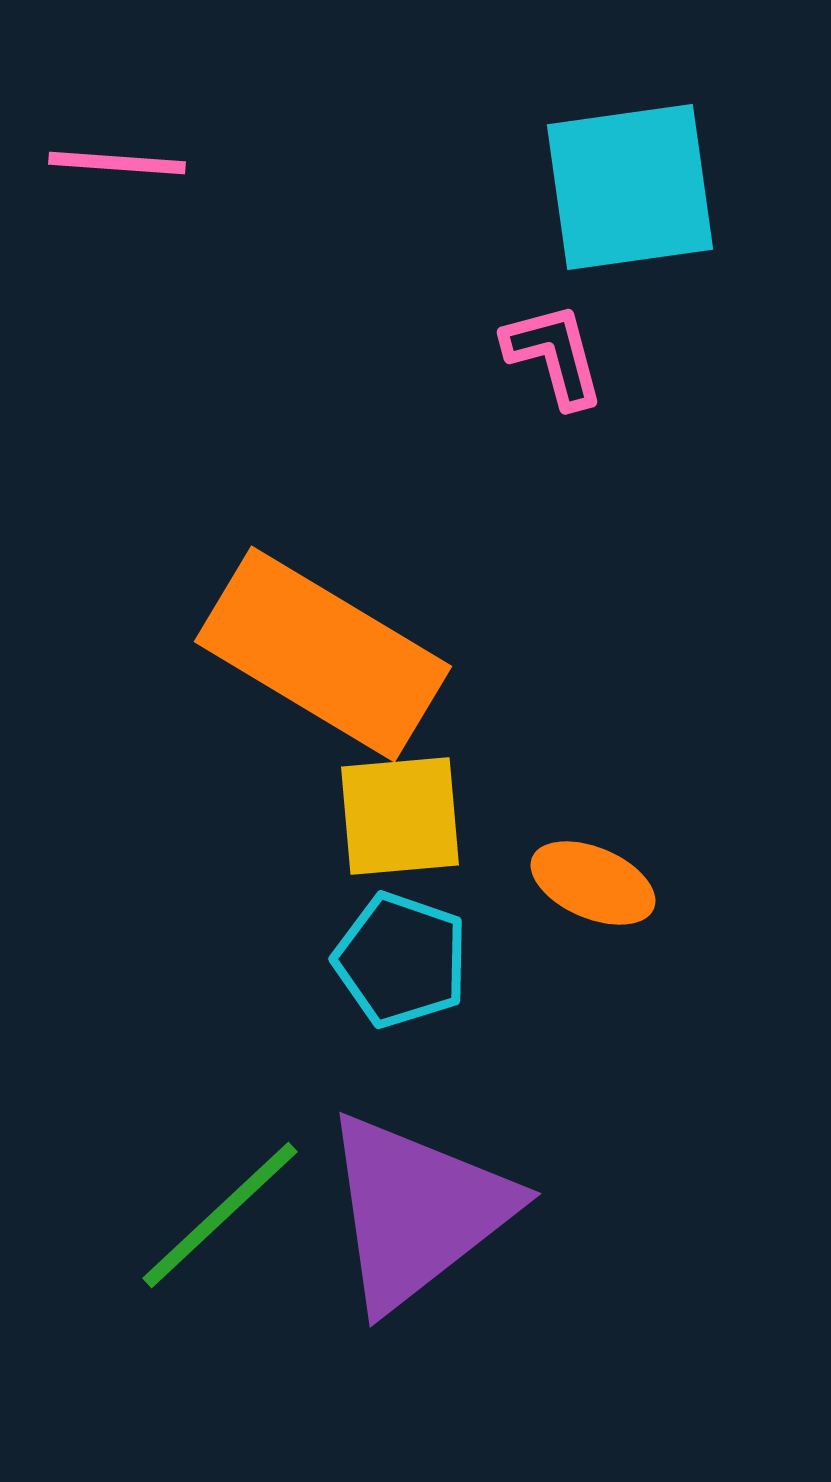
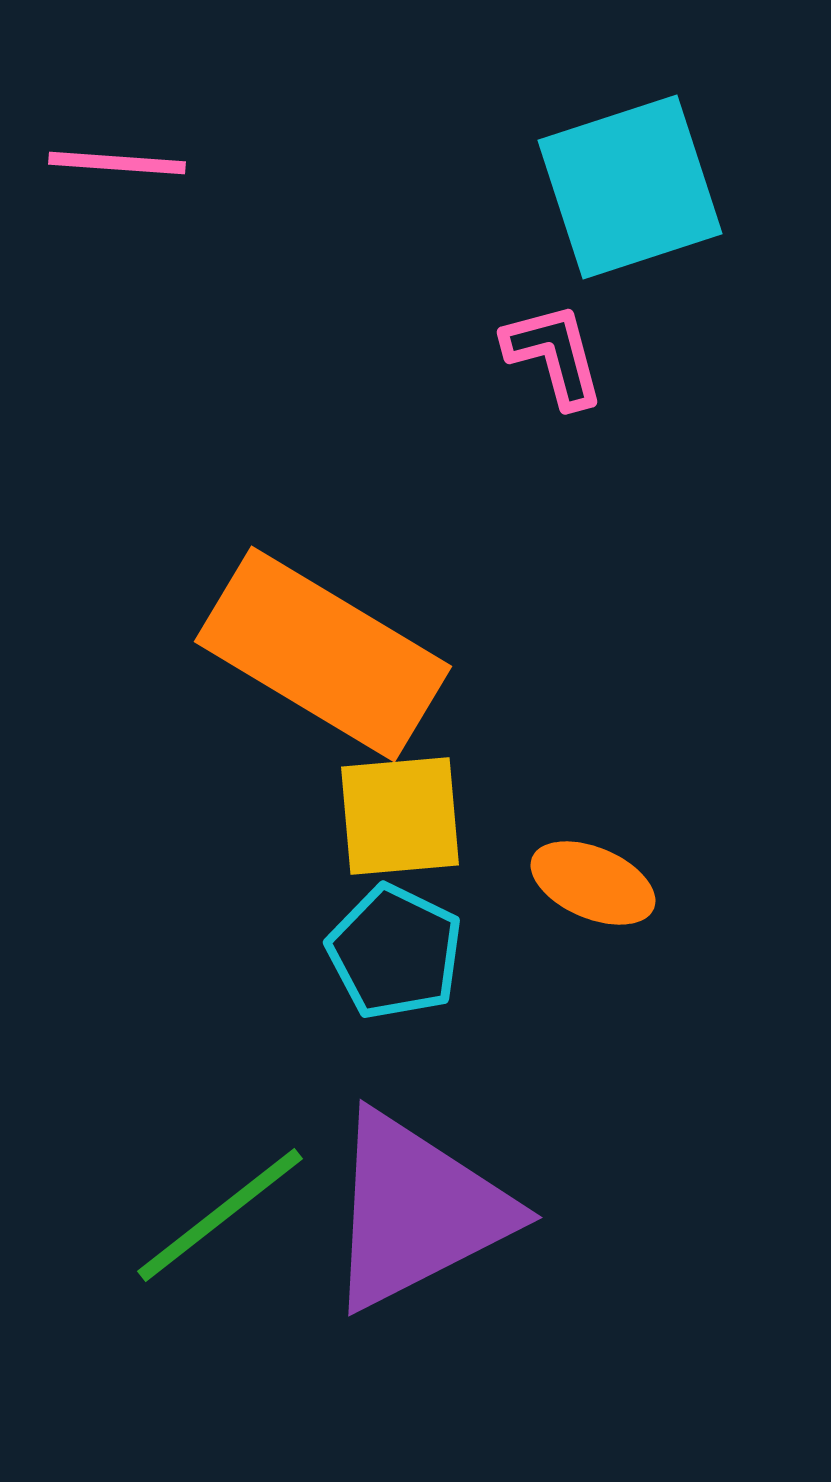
cyan square: rotated 10 degrees counterclockwise
cyan pentagon: moved 6 px left, 8 px up; rotated 7 degrees clockwise
purple triangle: rotated 11 degrees clockwise
green line: rotated 5 degrees clockwise
